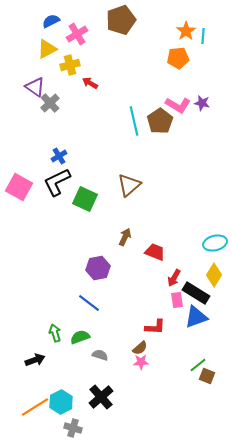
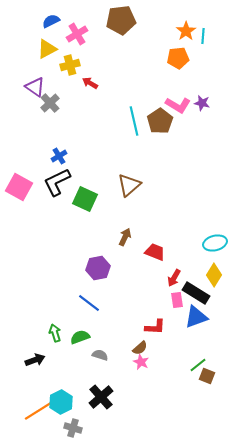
brown pentagon at (121, 20): rotated 12 degrees clockwise
pink star at (141, 362): rotated 28 degrees clockwise
orange line at (35, 407): moved 3 px right, 4 px down
